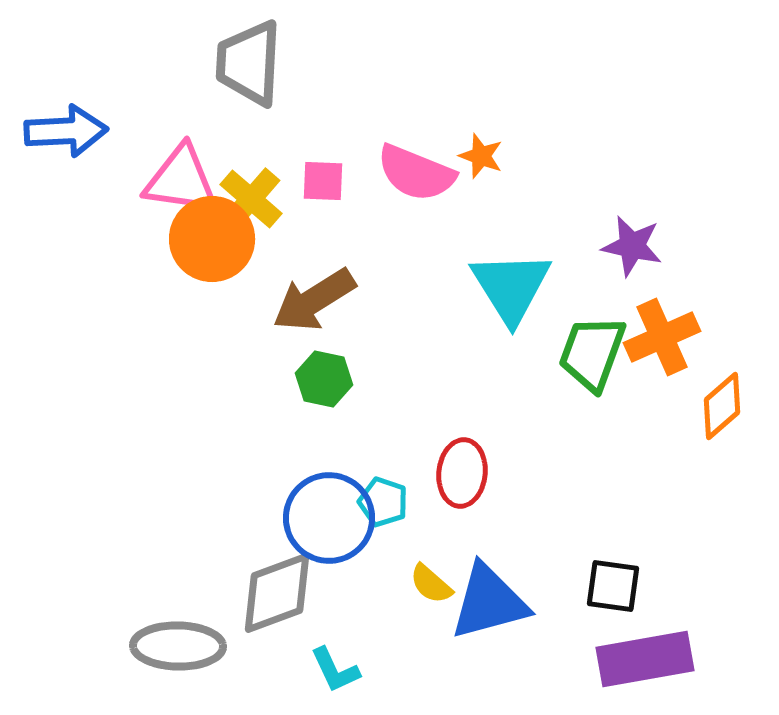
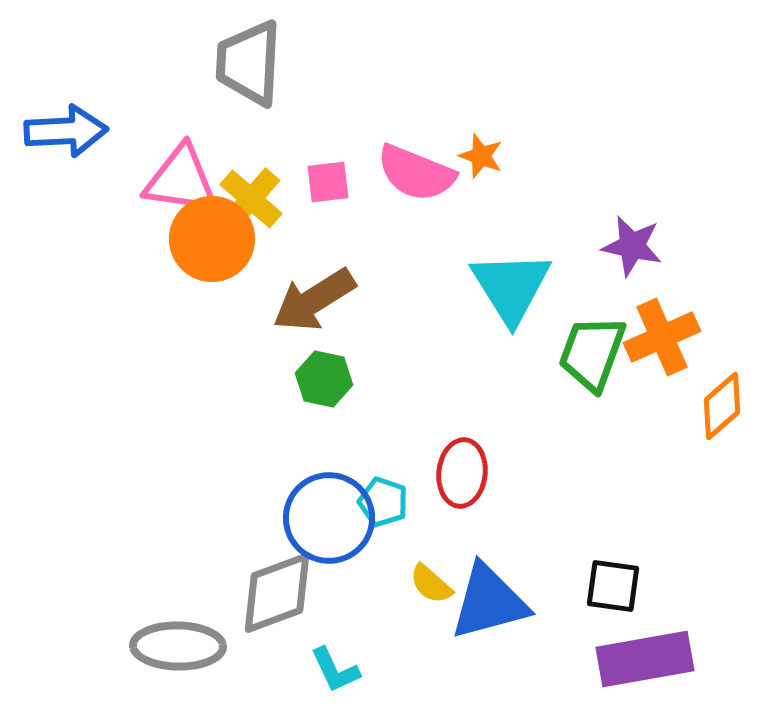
pink square: moved 5 px right, 1 px down; rotated 9 degrees counterclockwise
